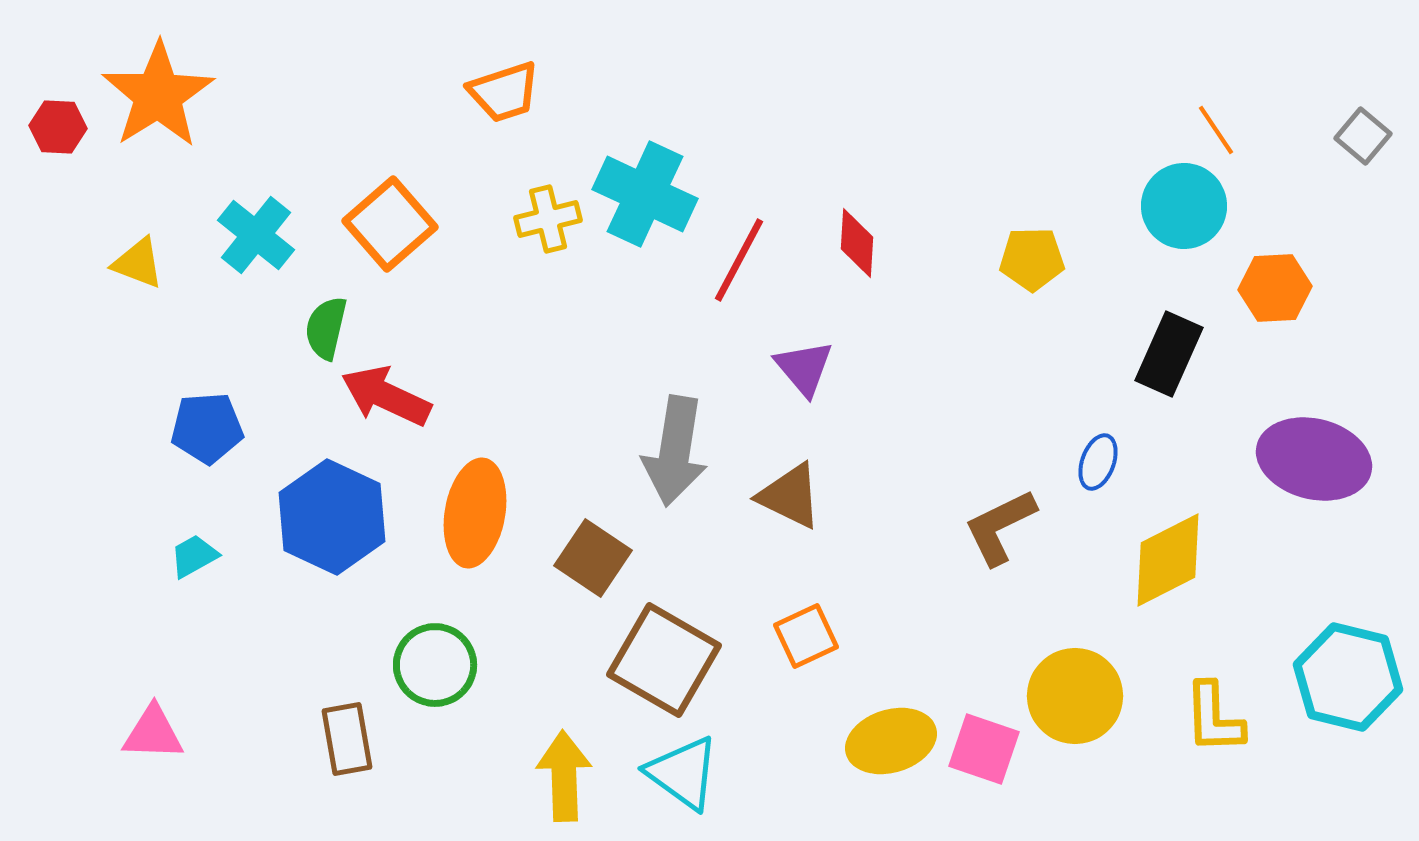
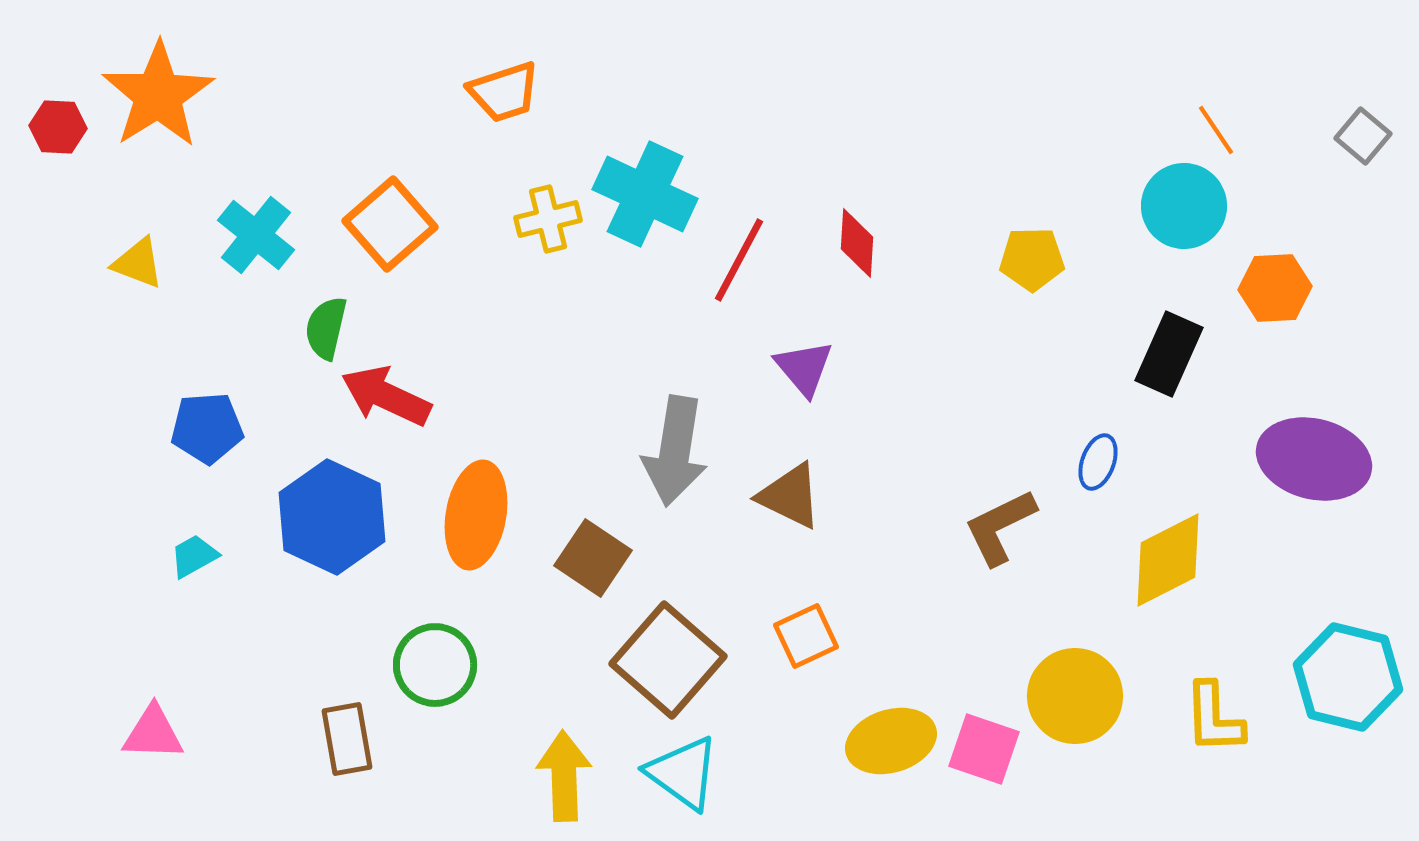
orange ellipse at (475, 513): moved 1 px right, 2 px down
brown square at (664, 660): moved 4 px right; rotated 11 degrees clockwise
